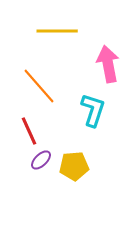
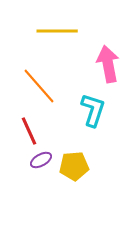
purple ellipse: rotated 15 degrees clockwise
